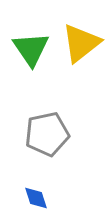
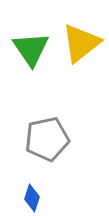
gray pentagon: moved 5 px down
blue diamond: moved 4 px left; rotated 36 degrees clockwise
